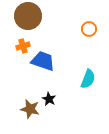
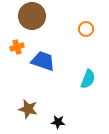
brown circle: moved 4 px right
orange circle: moved 3 px left
orange cross: moved 6 px left, 1 px down
black star: moved 9 px right, 23 px down; rotated 24 degrees counterclockwise
brown star: moved 2 px left
